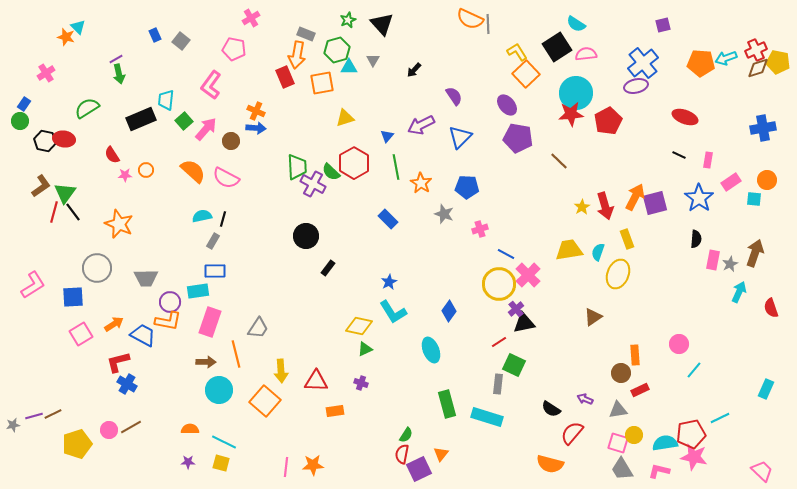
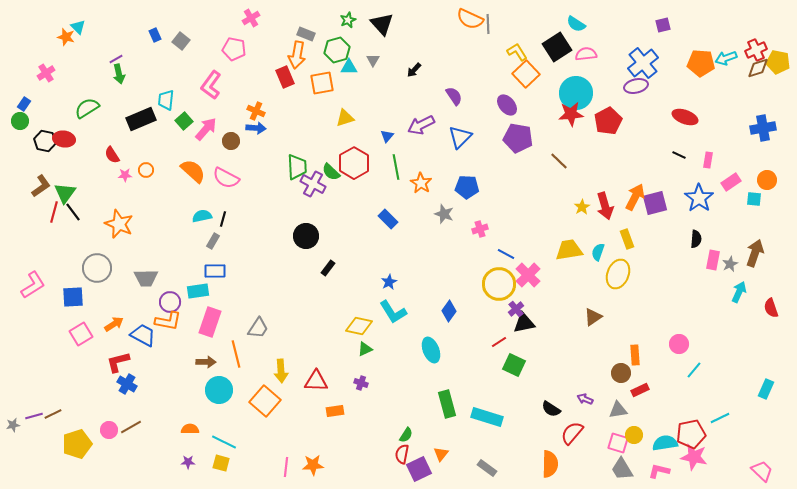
gray rectangle at (498, 384): moved 11 px left, 84 px down; rotated 60 degrees counterclockwise
orange semicircle at (550, 464): rotated 104 degrees counterclockwise
